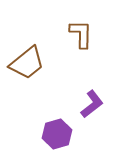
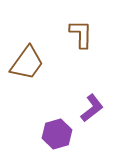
brown trapezoid: rotated 15 degrees counterclockwise
purple L-shape: moved 4 px down
